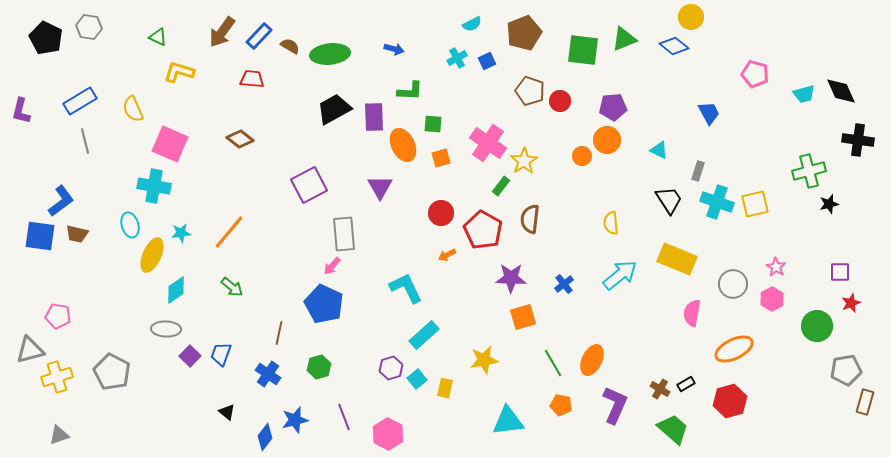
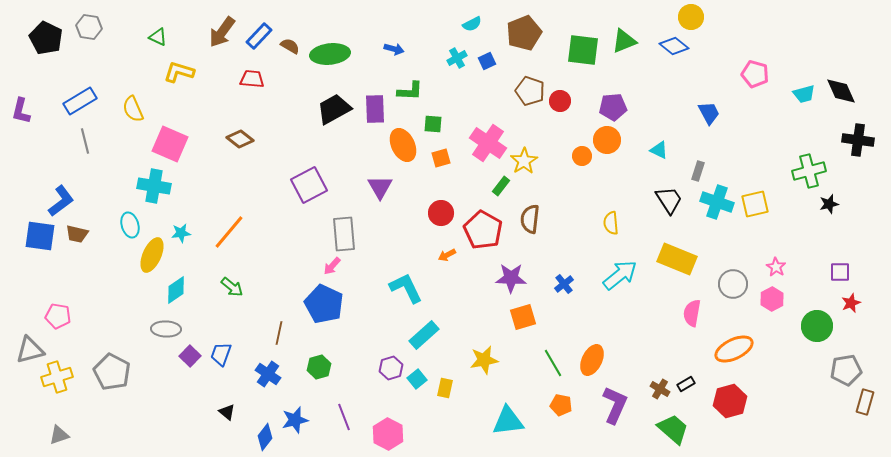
green triangle at (624, 39): moved 2 px down
purple rectangle at (374, 117): moved 1 px right, 8 px up
